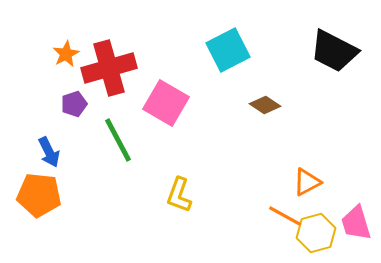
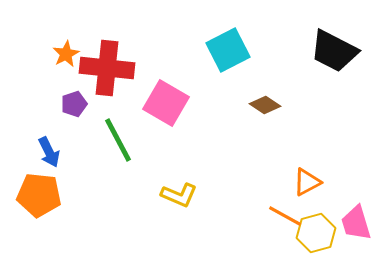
red cross: moved 2 px left; rotated 22 degrees clockwise
yellow L-shape: rotated 87 degrees counterclockwise
